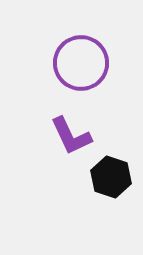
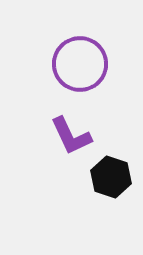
purple circle: moved 1 px left, 1 px down
